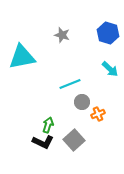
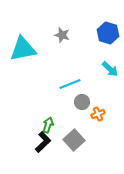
cyan triangle: moved 1 px right, 8 px up
black L-shape: rotated 70 degrees counterclockwise
